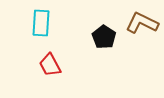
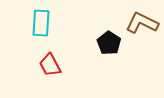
black pentagon: moved 5 px right, 6 px down
